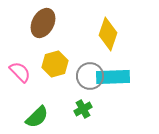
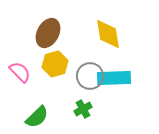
brown ellipse: moved 5 px right, 10 px down
yellow diamond: rotated 28 degrees counterclockwise
cyan rectangle: moved 1 px right, 1 px down
